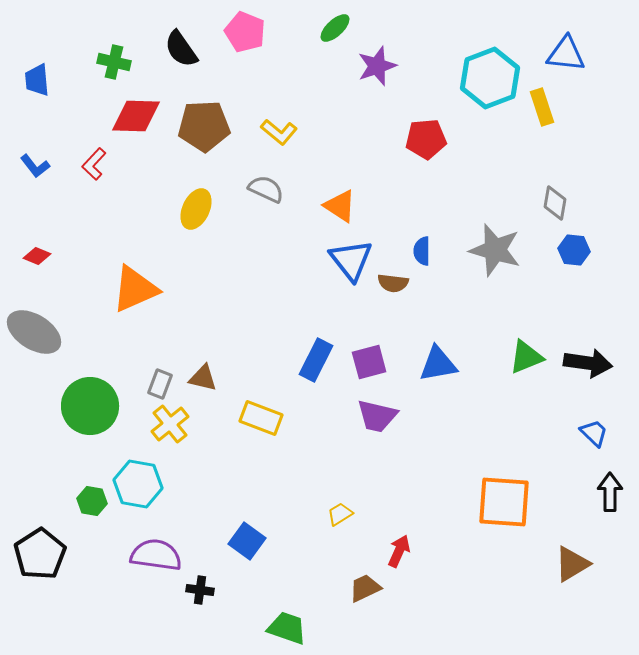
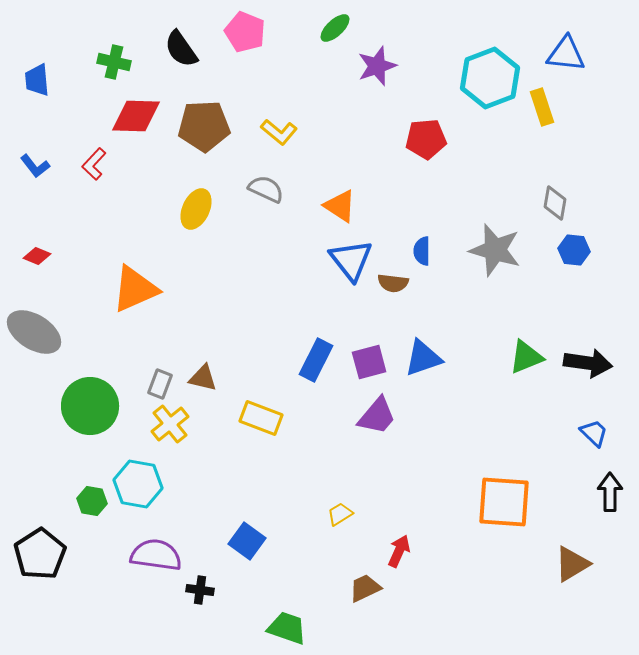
blue triangle at (438, 364): moved 15 px left, 6 px up; rotated 9 degrees counterclockwise
purple trapezoid at (377, 416): rotated 63 degrees counterclockwise
